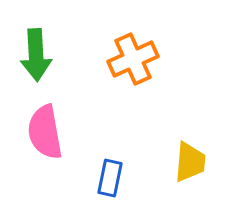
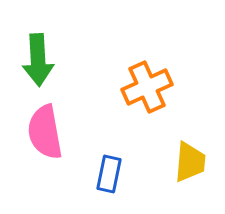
green arrow: moved 2 px right, 5 px down
orange cross: moved 14 px right, 28 px down
blue rectangle: moved 1 px left, 4 px up
